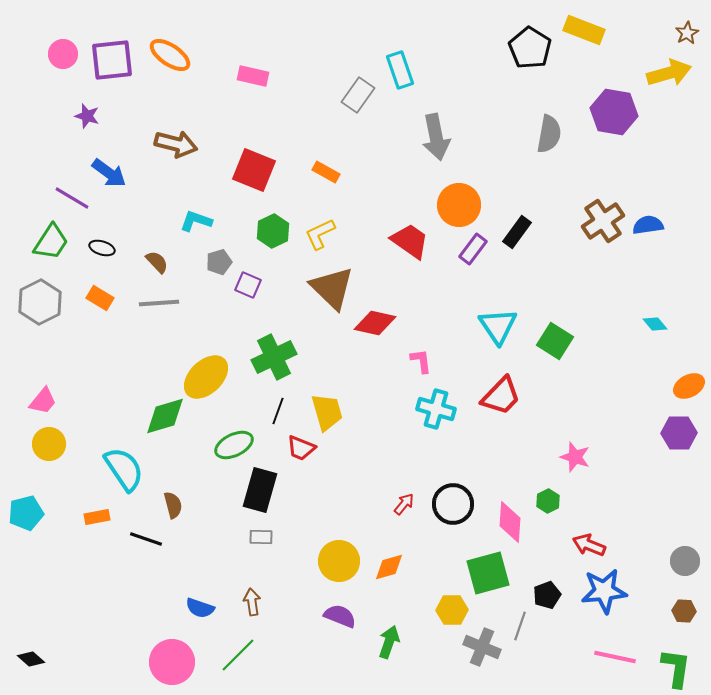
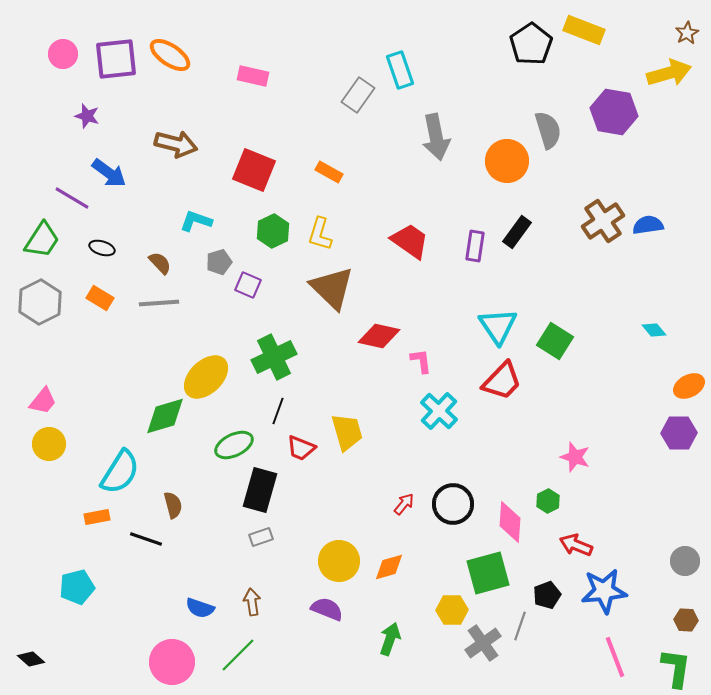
black pentagon at (530, 48): moved 1 px right, 4 px up; rotated 6 degrees clockwise
purple square at (112, 60): moved 4 px right, 1 px up
gray semicircle at (549, 134): moved 1 px left, 4 px up; rotated 27 degrees counterclockwise
orange rectangle at (326, 172): moved 3 px right
orange circle at (459, 205): moved 48 px right, 44 px up
yellow L-shape at (320, 234): rotated 48 degrees counterclockwise
green trapezoid at (51, 242): moved 9 px left, 2 px up
purple rectangle at (473, 249): moved 2 px right, 3 px up; rotated 28 degrees counterclockwise
brown semicircle at (157, 262): moved 3 px right, 1 px down
red diamond at (375, 323): moved 4 px right, 13 px down
cyan diamond at (655, 324): moved 1 px left, 6 px down
red trapezoid at (501, 396): moved 1 px right, 15 px up
cyan cross at (436, 409): moved 3 px right, 2 px down; rotated 27 degrees clockwise
yellow trapezoid at (327, 412): moved 20 px right, 20 px down
cyan semicircle at (124, 469): moved 4 px left, 3 px down; rotated 66 degrees clockwise
cyan pentagon at (26, 513): moved 51 px right, 74 px down
gray rectangle at (261, 537): rotated 20 degrees counterclockwise
red arrow at (589, 545): moved 13 px left
brown hexagon at (684, 611): moved 2 px right, 9 px down
purple semicircle at (340, 616): moved 13 px left, 7 px up
green arrow at (389, 642): moved 1 px right, 3 px up
gray cross at (482, 647): moved 1 px right, 4 px up; rotated 33 degrees clockwise
pink line at (615, 657): rotated 57 degrees clockwise
